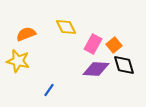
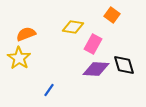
yellow diamond: moved 7 px right; rotated 55 degrees counterclockwise
orange square: moved 2 px left, 30 px up; rotated 14 degrees counterclockwise
yellow star: moved 1 px right, 3 px up; rotated 20 degrees clockwise
